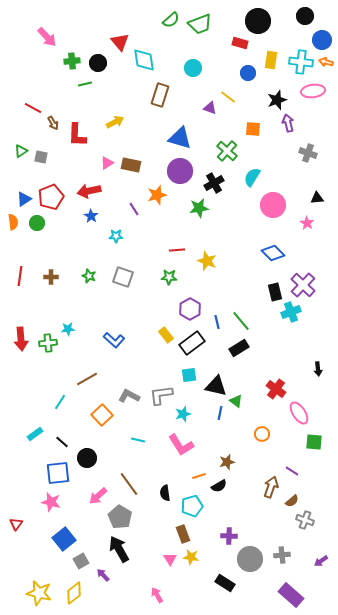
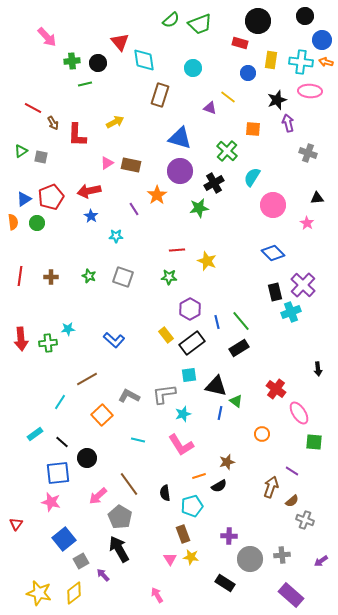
pink ellipse at (313, 91): moved 3 px left; rotated 10 degrees clockwise
orange star at (157, 195): rotated 18 degrees counterclockwise
gray L-shape at (161, 395): moved 3 px right, 1 px up
